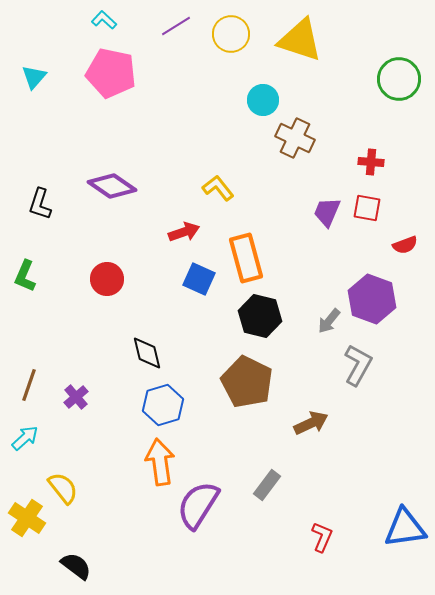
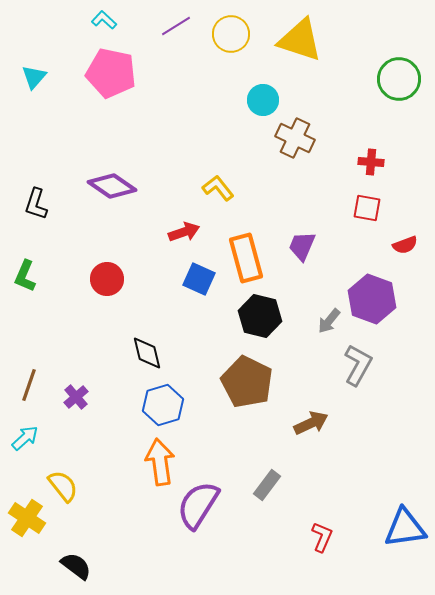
black L-shape: moved 4 px left
purple trapezoid: moved 25 px left, 34 px down
yellow semicircle: moved 2 px up
